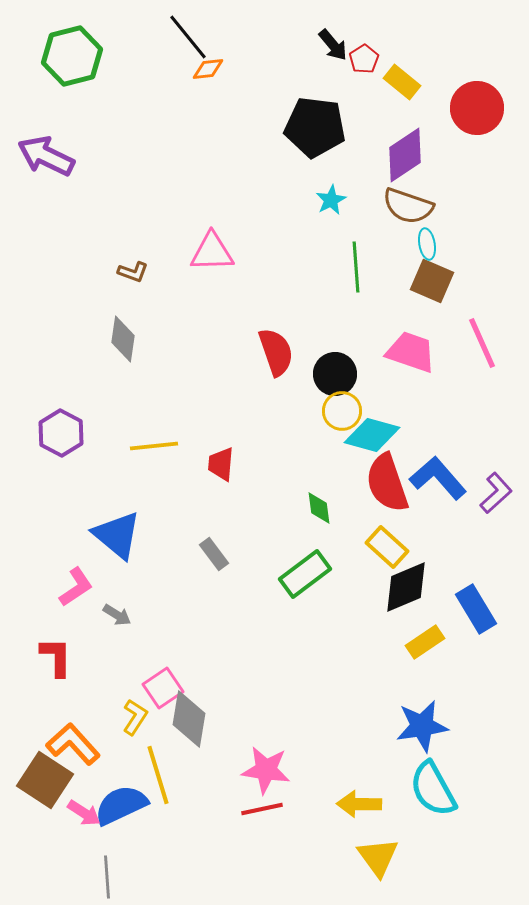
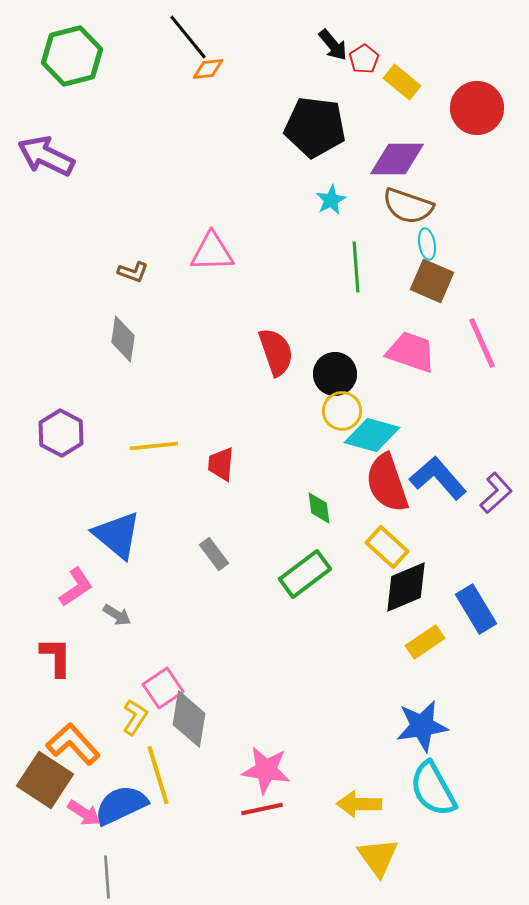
purple diamond at (405, 155): moved 8 px left, 4 px down; rotated 34 degrees clockwise
